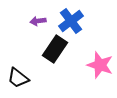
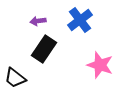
blue cross: moved 9 px right, 1 px up
black rectangle: moved 11 px left
black trapezoid: moved 3 px left
